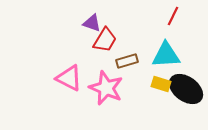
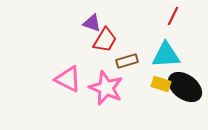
pink triangle: moved 1 px left, 1 px down
black ellipse: moved 1 px left, 2 px up
